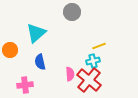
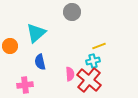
orange circle: moved 4 px up
